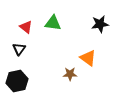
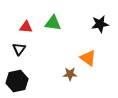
red triangle: rotated 32 degrees counterclockwise
